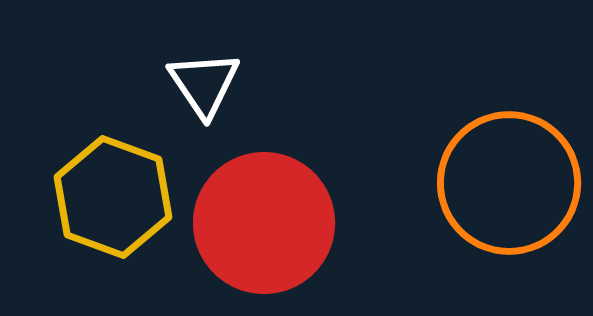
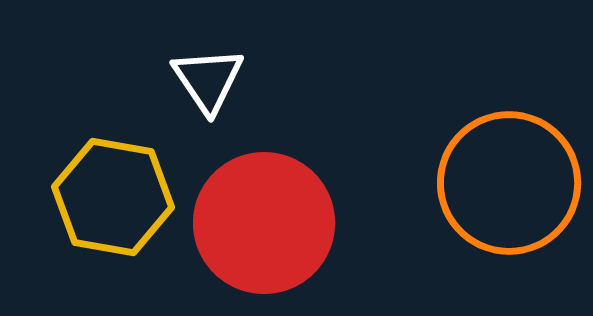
white triangle: moved 4 px right, 4 px up
yellow hexagon: rotated 10 degrees counterclockwise
